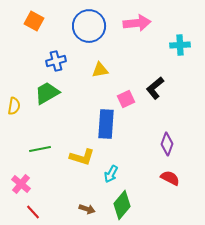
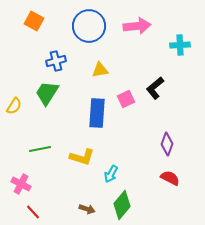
pink arrow: moved 3 px down
green trapezoid: rotated 28 degrees counterclockwise
yellow semicircle: rotated 24 degrees clockwise
blue rectangle: moved 9 px left, 11 px up
pink cross: rotated 12 degrees counterclockwise
